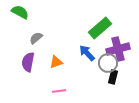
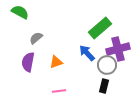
gray circle: moved 1 px left, 2 px down
black rectangle: moved 9 px left, 9 px down
